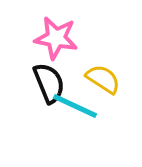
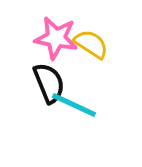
yellow semicircle: moved 12 px left, 35 px up
cyan line: moved 1 px left, 1 px up
